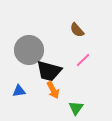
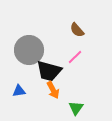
pink line: moved 8 px left, 3 px up
